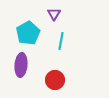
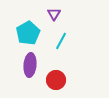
cyan line: rotated 18 degrees clockwise
purple ellipse: moved 9 px right
red circle: moved 1 px right
